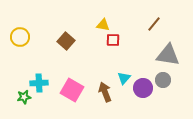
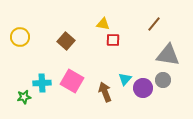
yellow triangle: moved 1 px up
cyan triangle: moved 1 px right, 1 px down
cyan cross: moved 3 px right
pink square: moved 9 px up
